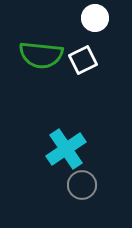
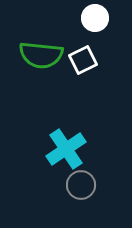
gray circle: moved 1 px left
